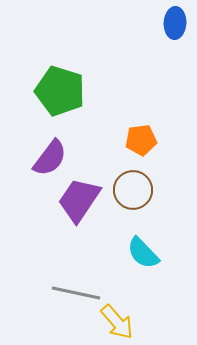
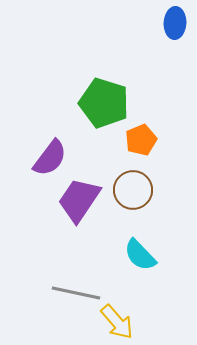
green pentagon: moved 44 px right, 12 px down
orange pentagon: rotated 16 degrees counterclockwise
cyan semicircle: moved 3 px left, 2 px down
